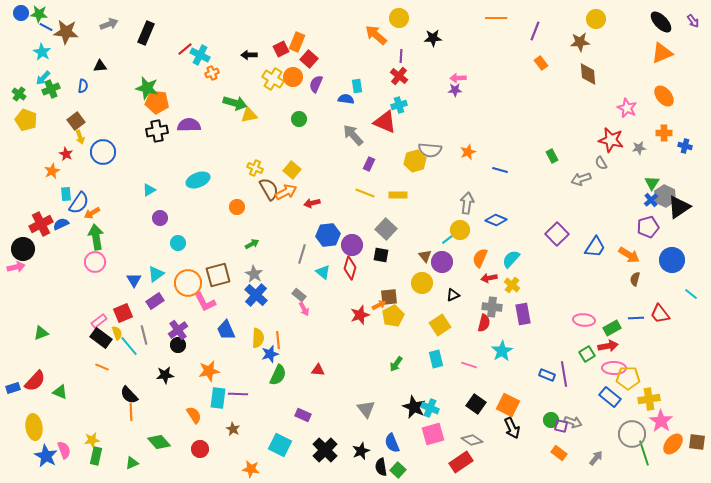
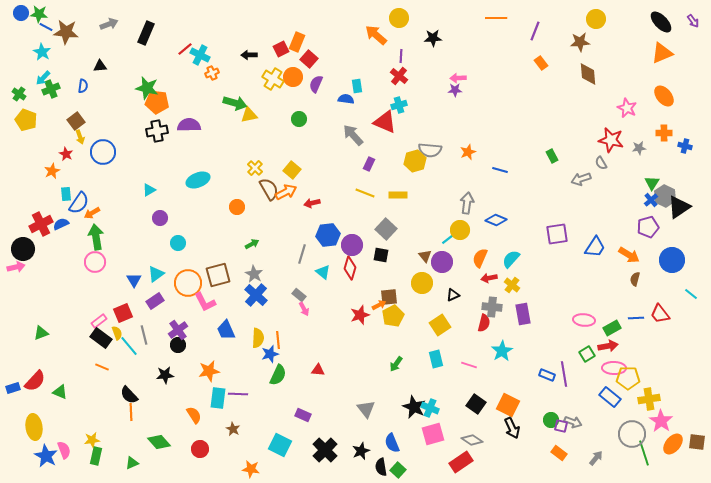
yellow cross at (255, 168): rotated 21 degrees clockwise
purple square at (557, 234): rotated 35 degrees clockwise
